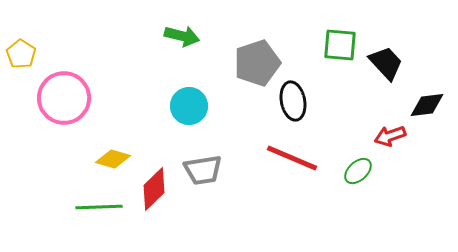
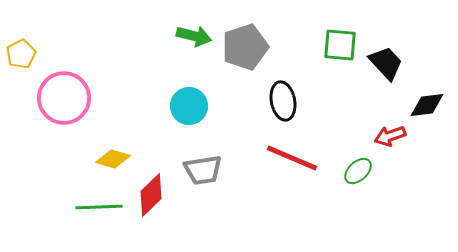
green arrow: moved 12 px right
yellow pentagon: rotated 12 degrees clockwise
gray pentagon: moved 12 px left, 16 px up
black ellipse: moved 10 px left
red diamond: moved 3 px left, 6 px down
